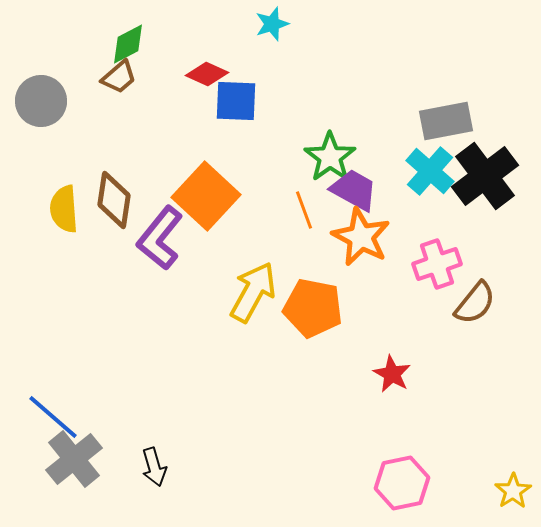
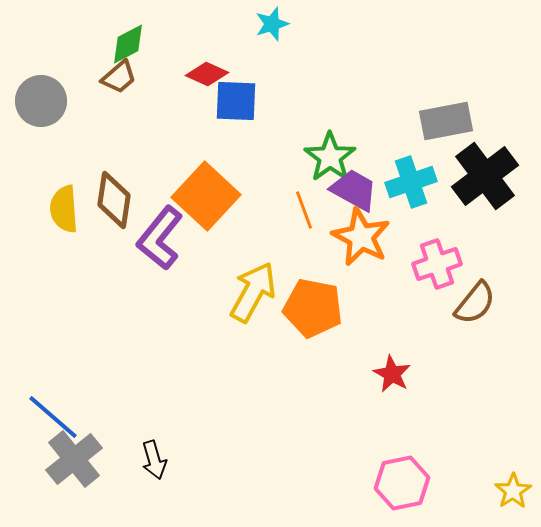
cyan cross: moved 19 px left, 11 px down; rotated 30 degrees clockwise
black arrow: moved 7 px up
